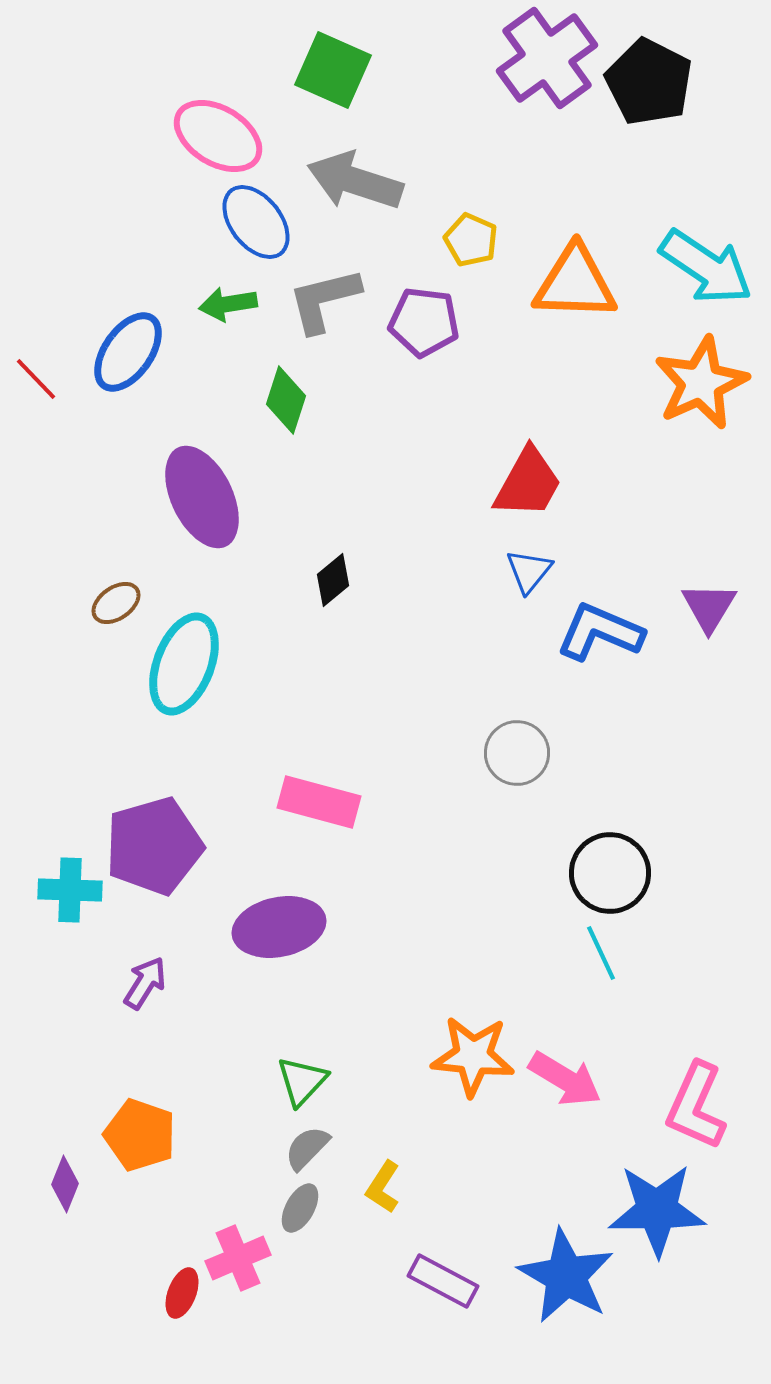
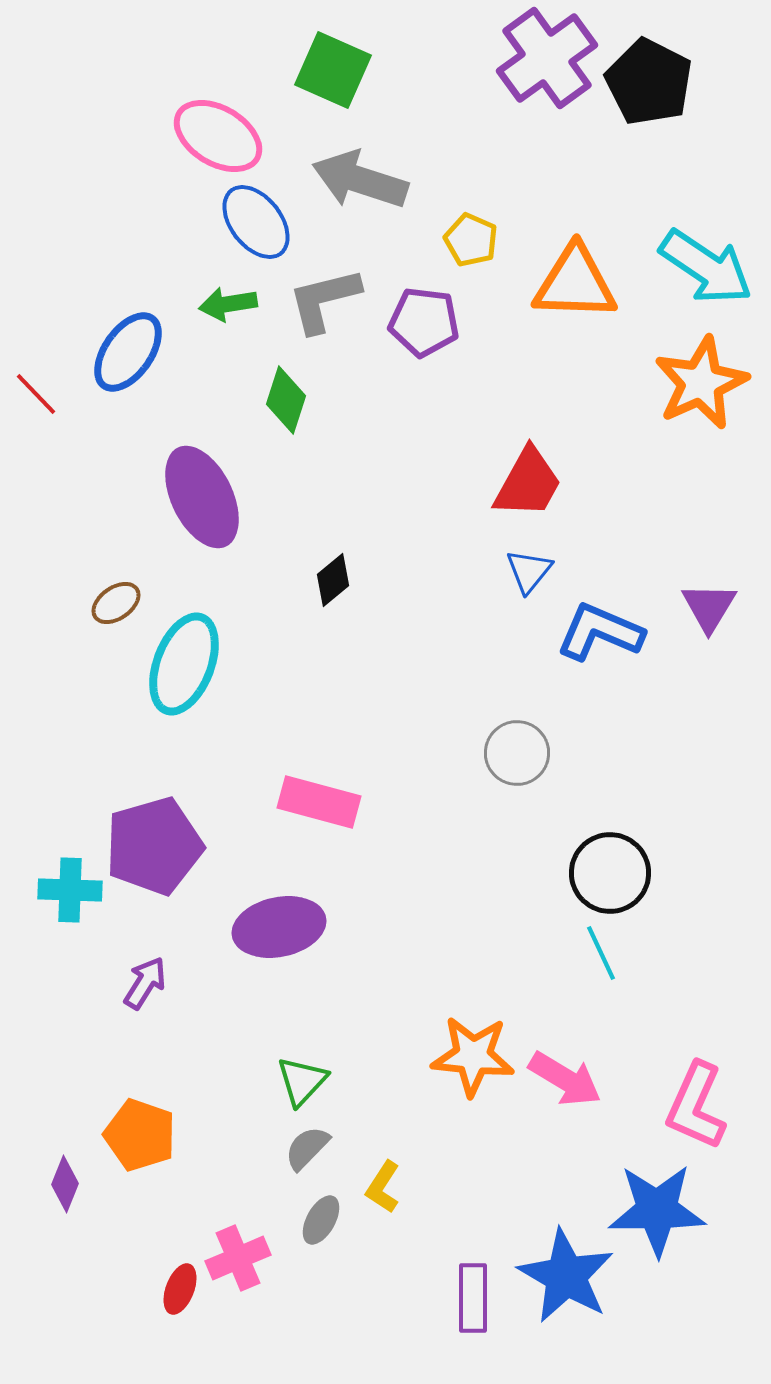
gray arrow at (355, 181): moved 5 px right, 1 px up
red line at (36, 379): moved 15 px down
gray ellipse at (300, 1208): moved 21 px right, 12 px down
purple rectangle at (443, 1281): moved 30 px right, 17 px down; rotated 62 degrees clockwise
red ellipse at (182, 1293): moved 2 px left, 4 px up
